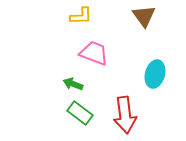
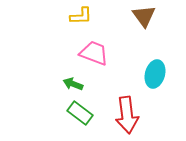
red arrow: moved 2 px right
